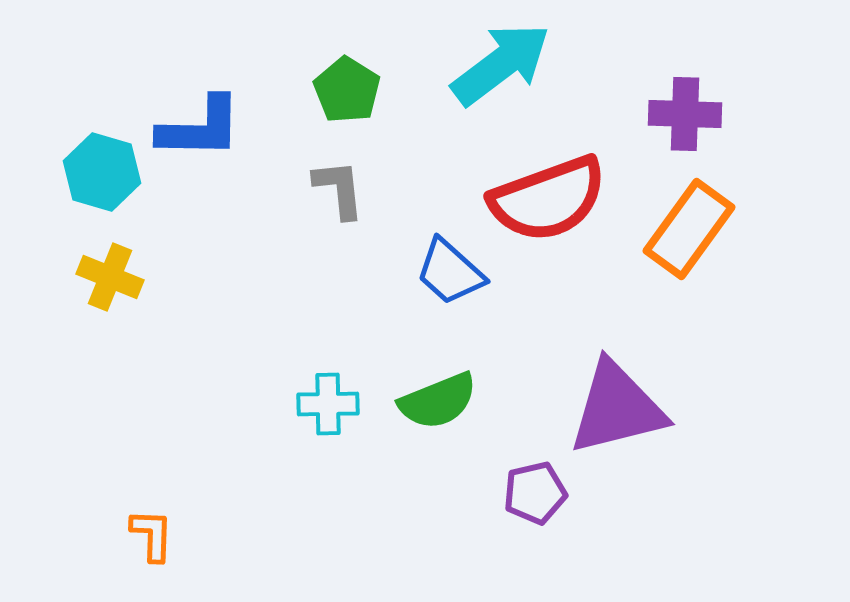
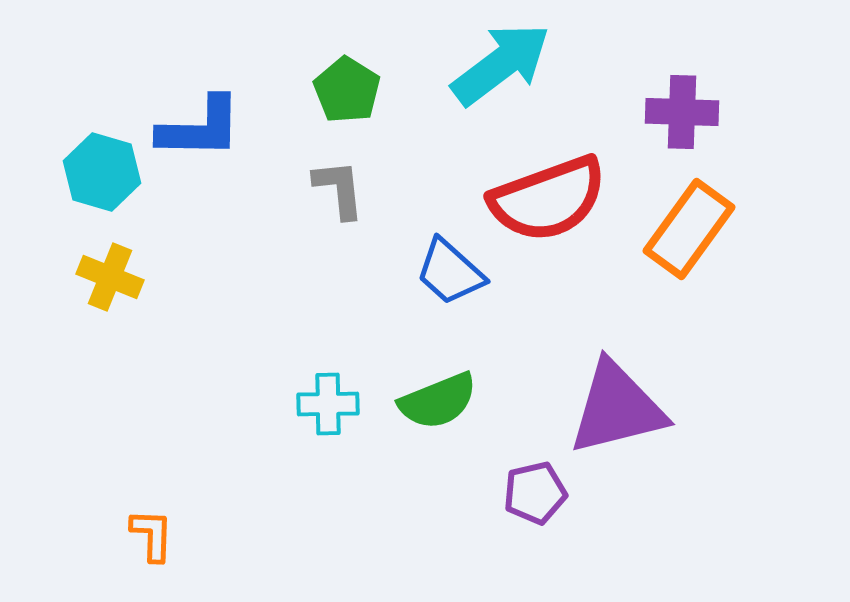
purple cross: moved 3 px left, 2 px up
